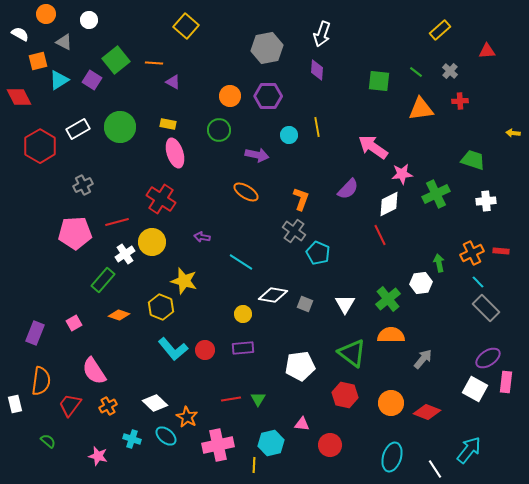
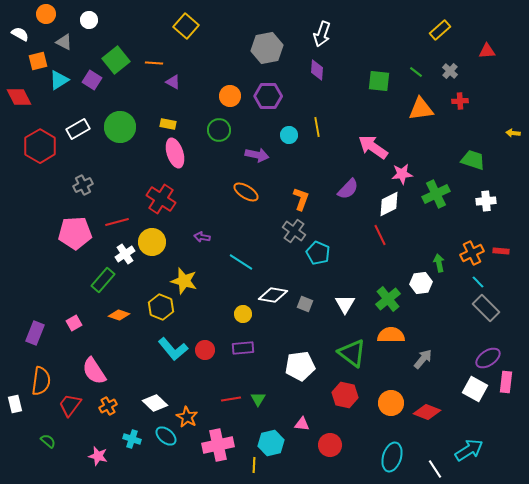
cyan arrow at (469, 450): rotated 20 degrees clockwise
